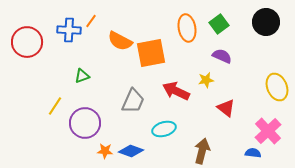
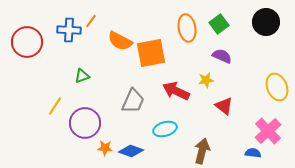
red triangle: moved 2 px left, 2 px up
cyan ellipse: moved 1 px right
orange star: moved 3 px up
